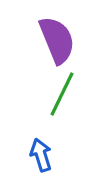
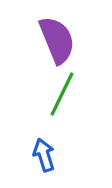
blue arrow: moved 3 px right
